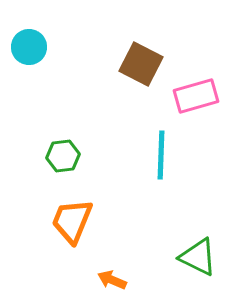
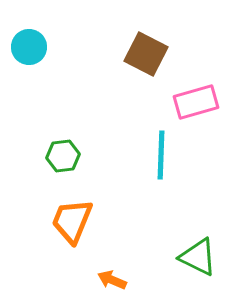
brown square: moved 5 px right, 10 px up
pink rectangle: moved 6 px down
